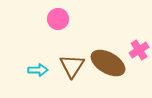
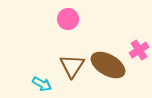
pink circle: moved 10 px right
brown ellipse: moved 2 px down
cyan arrow: moved 4 px right, 14 px down; rotated 30 degrees clockwise
